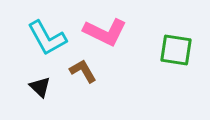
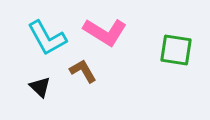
pink L-shape: rotated 6 degrees clockwise
